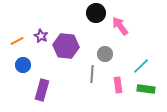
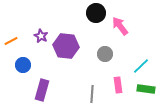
orange line: moved 6 px left
gray line: moved 20 px down
